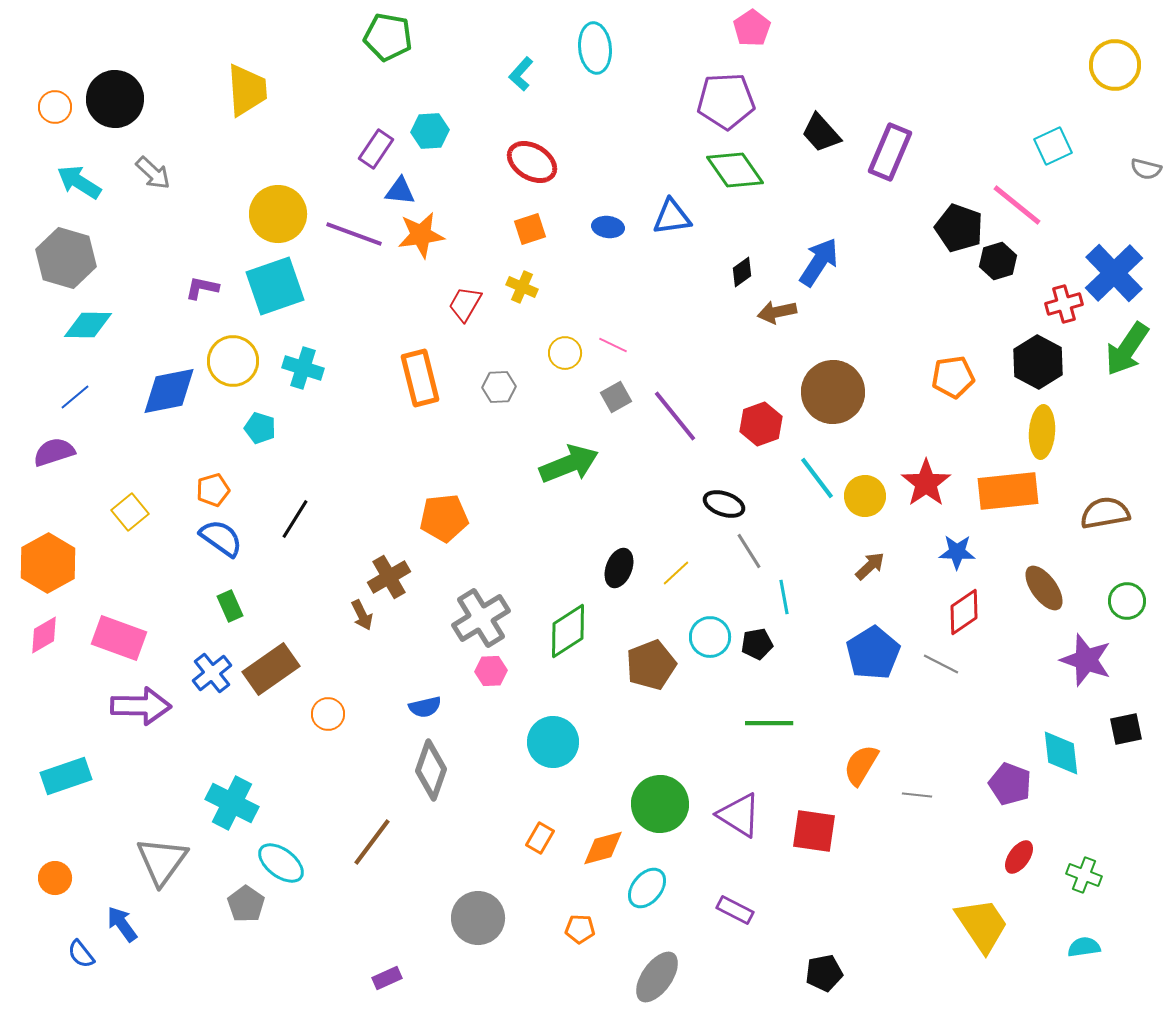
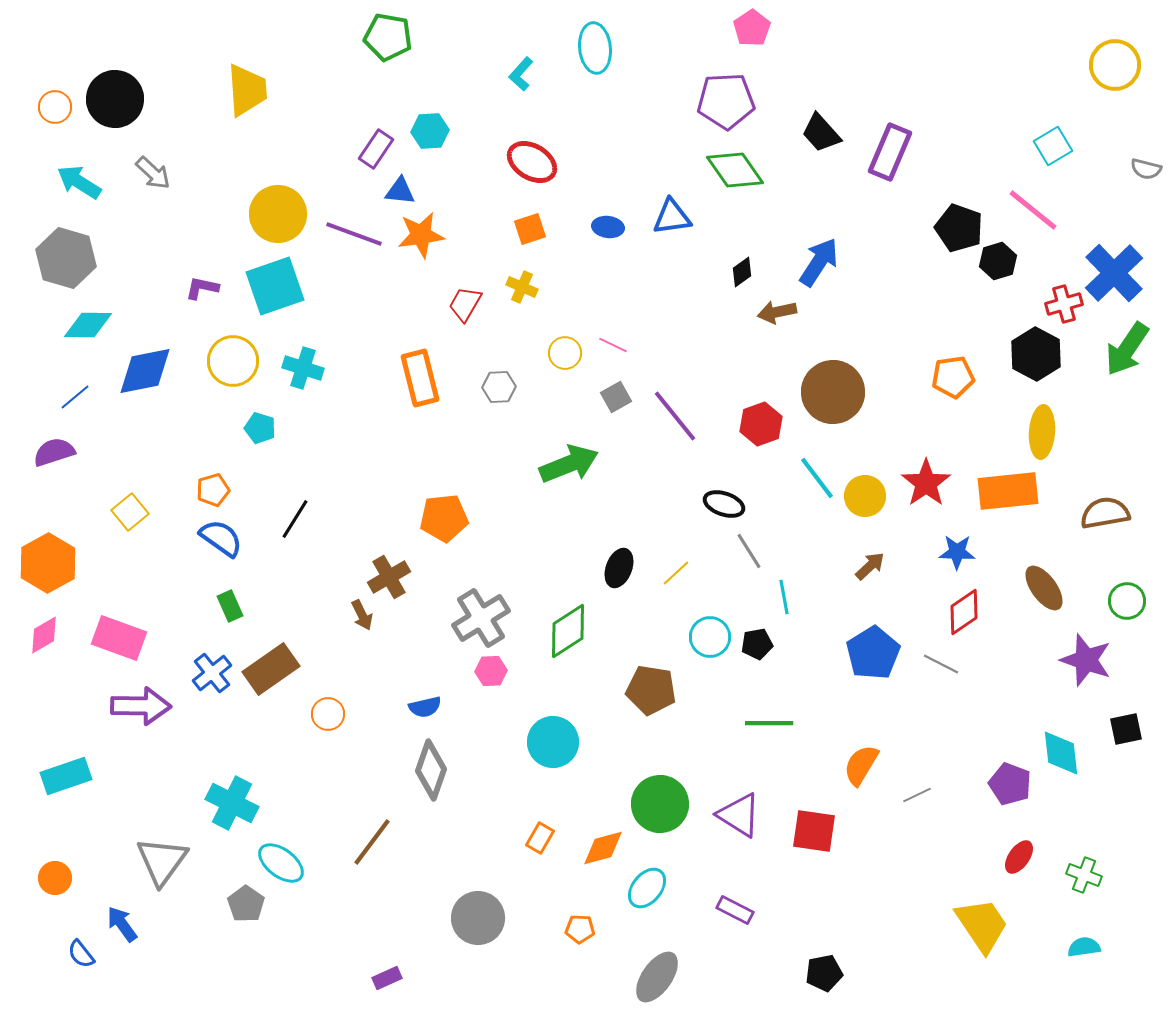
cyan square at (1053, 146): rotated 6 degrees counterclockwise
pink line at (1017, 205): moved 16 px right, 5 px down
black hexagon at (1038, 362): moved 2 px left, 8 px up
blue diamond at (169, 391): moved 24 px left, 20 px up
brown pentagon at (651, 665): moved 25 px down; rotated 30 degrees clockwise
gray line at (917, 795): rotated 32 degrees counterclockwise
